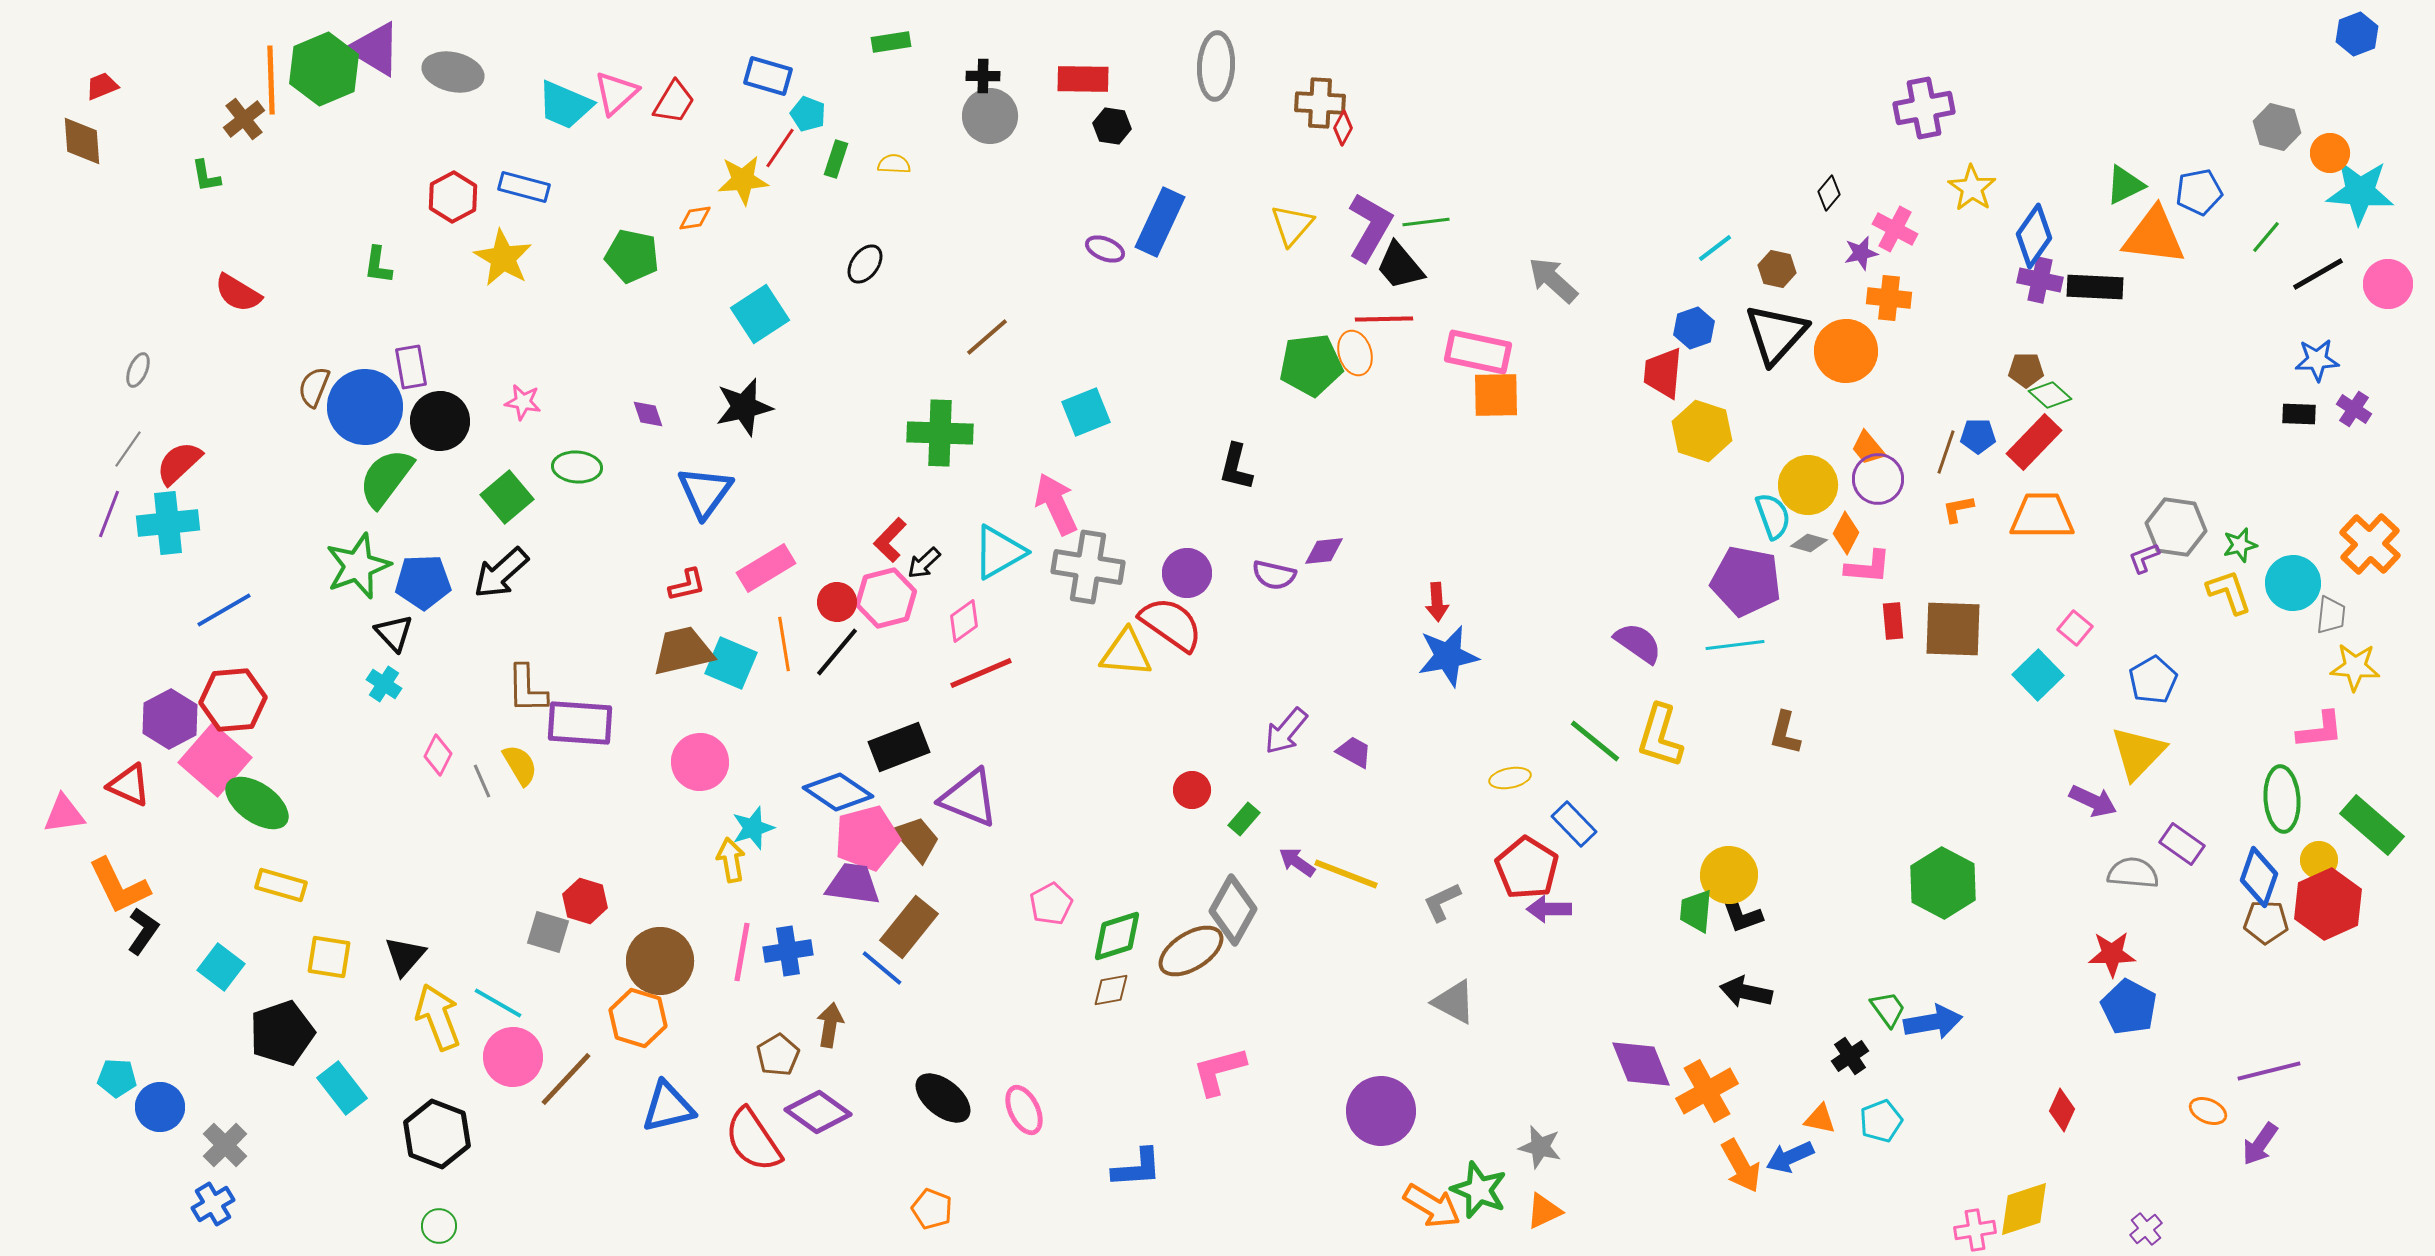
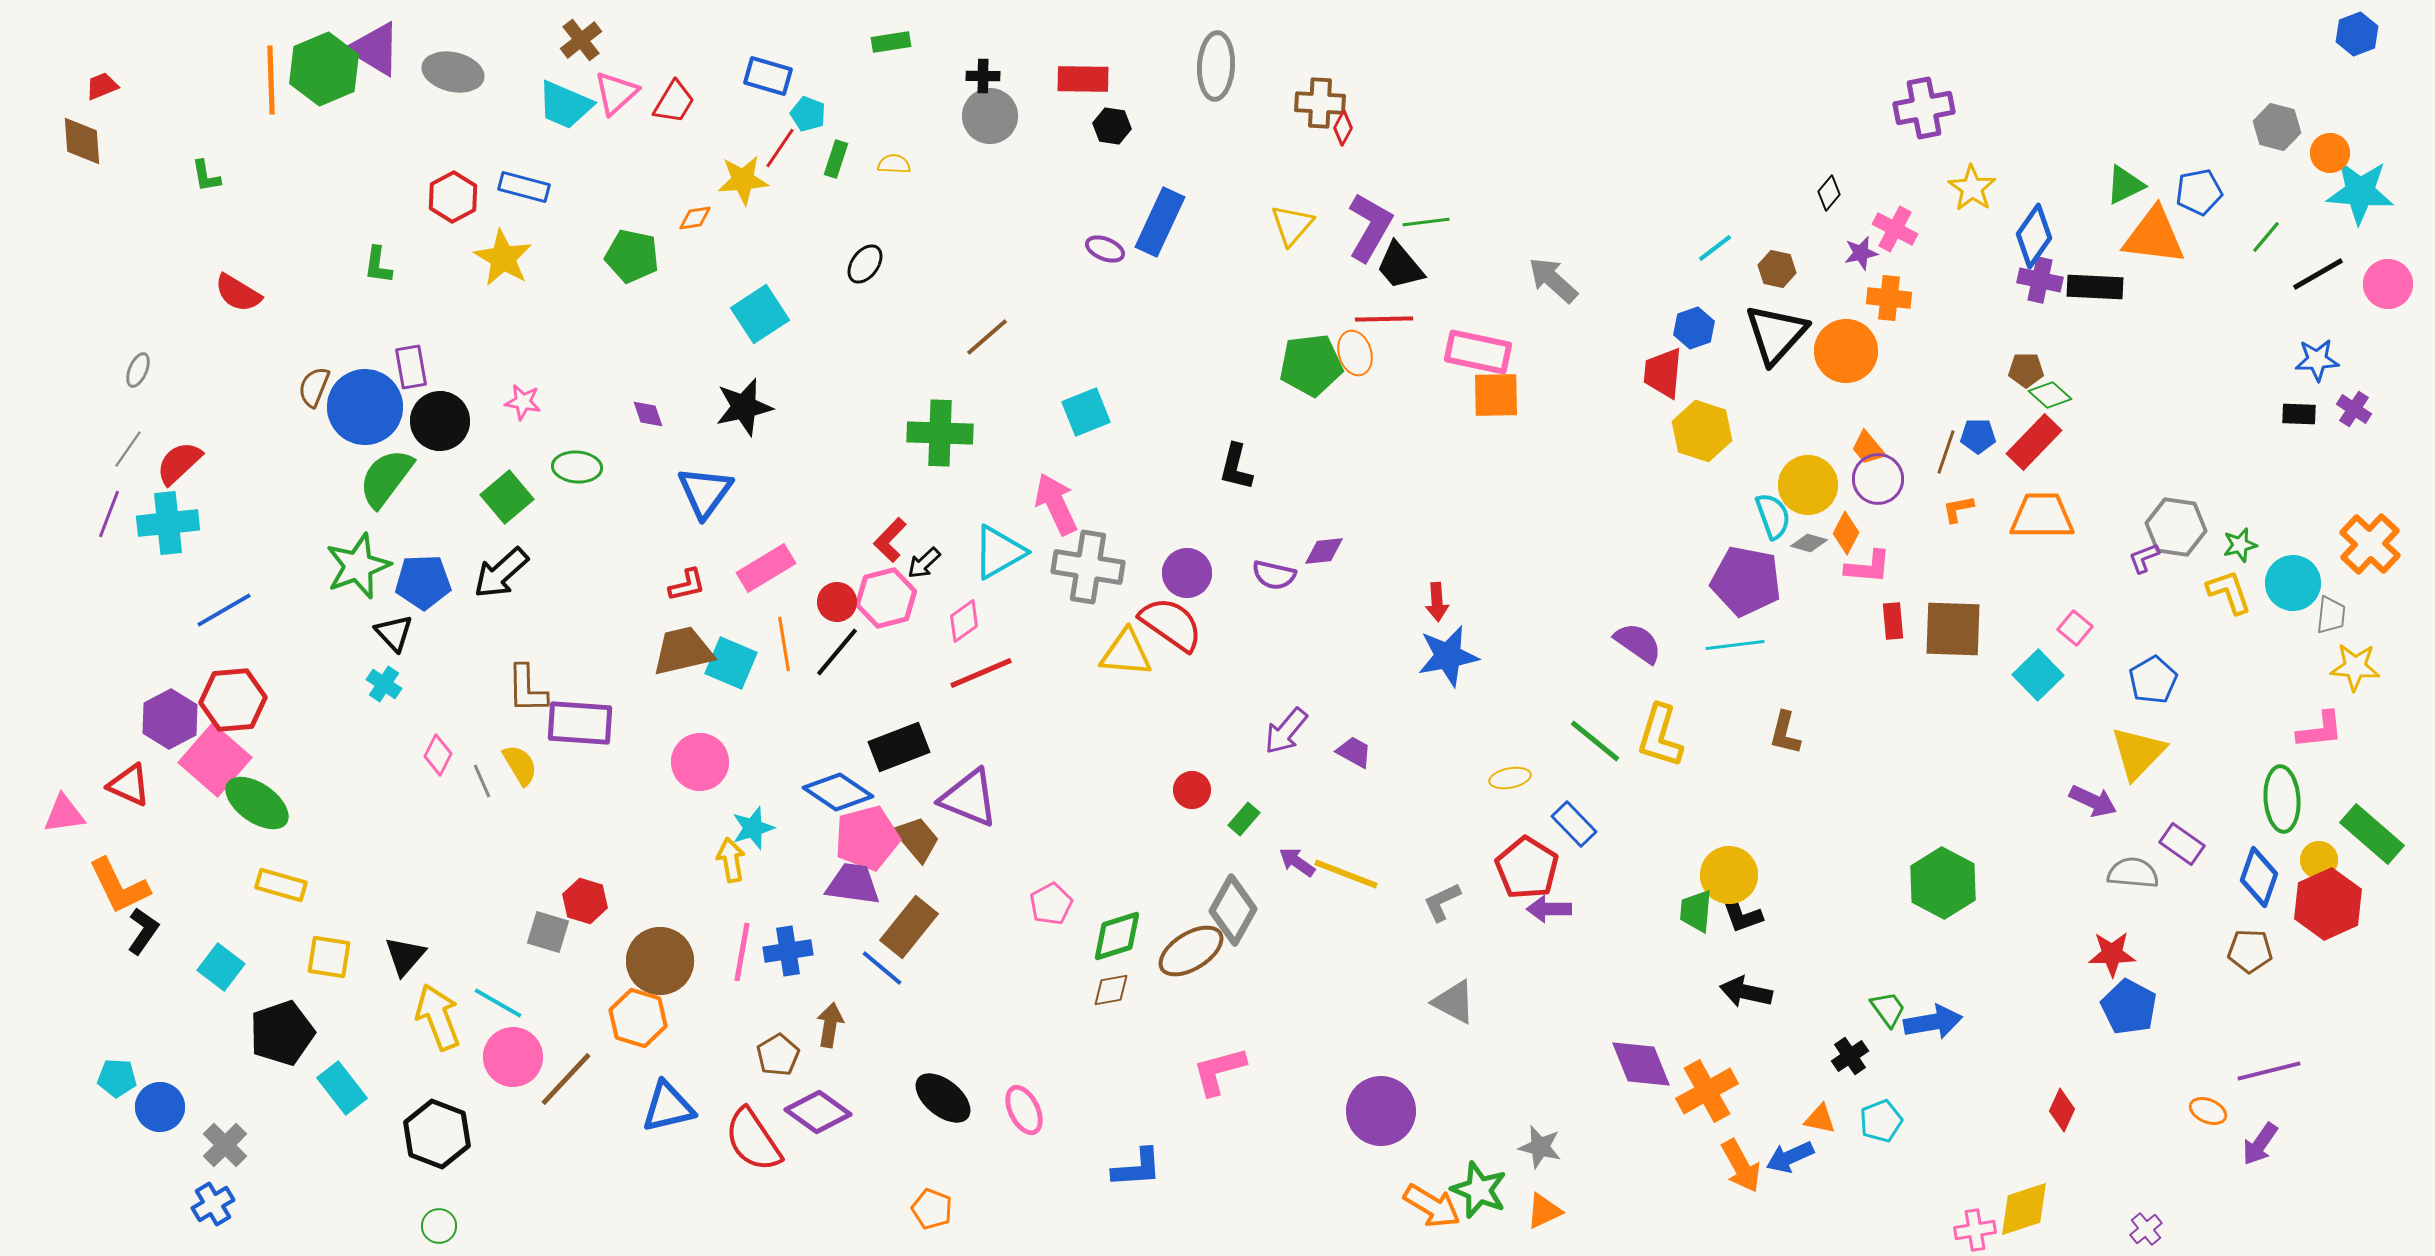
brown cross at (244, 119): moved 337 px right, 79 px up
green rectangle at (2372, 825): moved 9 px down
brown pentagon at (2266, 922): moved 16 px left, 29 px down
